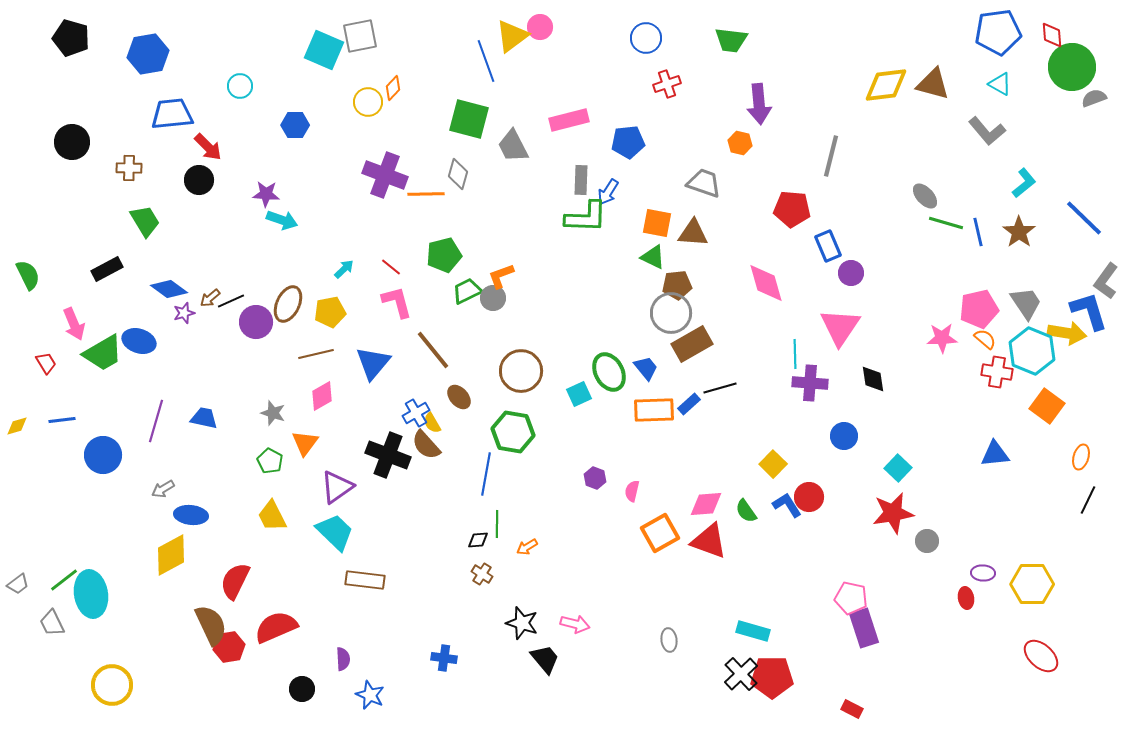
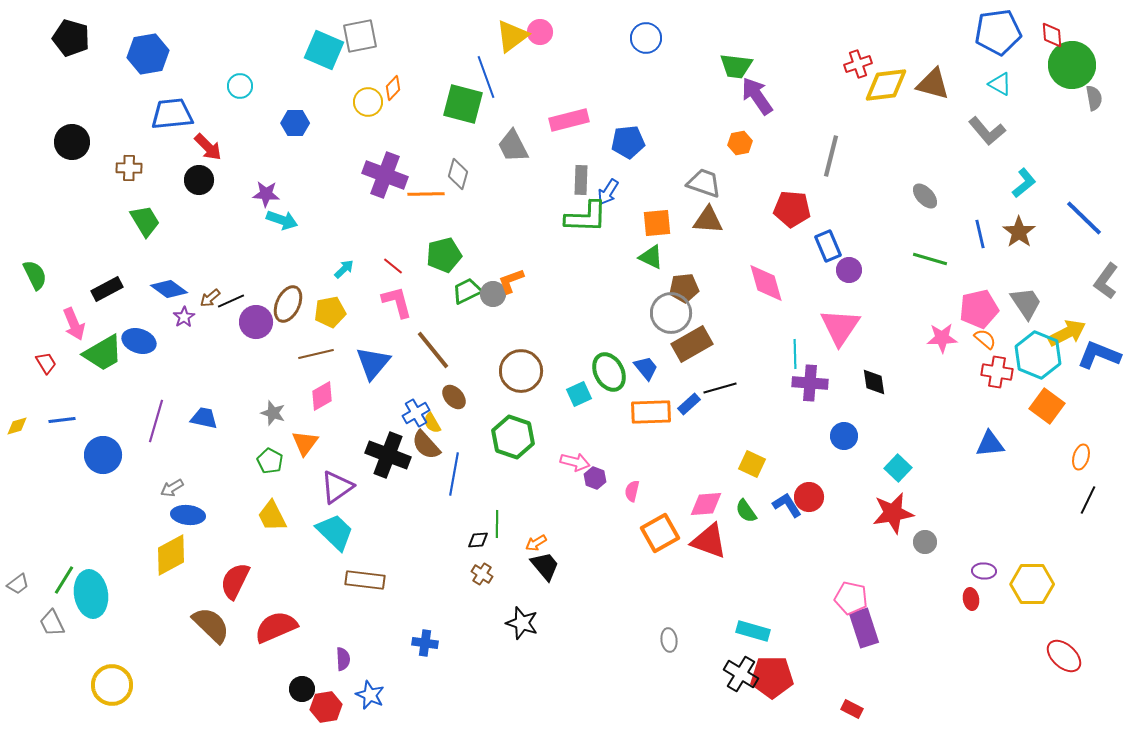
pink circle at (540, 27): moved 5 px down
green trapezoid at (731, 40): moved 5 px right, 26 px down
blue line at (486, 61): moved 16 px down
green circle at (1072, 67): moved 2 px up
red cross at (667, 84): moved 191 px right, 20 px up
gray semicircle at (1094, 98): rotated 100 degrees clockwise
purple arrow at (759, 104): moved 2 px left, 8 px up; rotated 150 degrees clockwise
green square at (469, 119): moved 6 px left, 15 px up
blue hexagon at (295, 125): moved 2 px up
orange hexagon at (740, 143): rotated 25 degrees counterclockwise
orange square at (657, 223): rotated 16 degrees counterclockwise
green line at (946, 223): moved 16 px left, 36 px down
blue line at (978, 232): moved 2 px right, 2 px down
brown triangle at (693, 233): moved 15 px right, 13 px up
green triangle at (653, 257): moved 2 px left
red line at (391, 267): moved 2 px right, 1 px up
black rectangle at (107, 269): moved 20 px down
purple circle at (851, 273): moved 2 px left, 3 px up
green semicircle at (28, 275): moved 7 px right
orange L-shape at (501, 276): moved 10 px right, 5 px down
brown pentagon at (677, 285): moved 7 px right, 3 px down
gray circle at (493, 298): moved 4 px up
blue L-shape at (1089, 311): moved 10 px right, 44 px down; rotated 51 degrees counterclockwise
purple star at (184, 313): moved 4 px down; rotated 15 degrees counterclockwise
yellow arrow at (1067, 333): rotated 36 degrees counterclockwise
cyan hexagon at (1032, 351): moved 6 px right, 4 px down
black diamond at (873, 379): moved 1 px right, 3 px down
brown ellipse at (459, 397): moved 5 px left
orange rectangle at (654, 410): moved 3 px left, 2 px down
green hexagon at (513, 432): moved 5 px down; rotated 9 degrees clockwise
blue triangle at (995, 454): moved 5 px left, 10 px up
yellow square at (773, 464): moved 21 px left; rotated 20 degrees counterclockwise
blue line at (486, 474): moved 32 px left
gray arrow at (163, 489): moved 9 px right, 1 px up
blue ellipse at (191, 515): moved 3 px left
gray circle at (927, 541): moved 2 px left, 1 px down
orange arrow at (527, 547): moved 9 px right, 4 px up
purple ellipse at (983, 573): moved 1 px right, 2 px up
green line at (64, 580): rotated 20 degrees counterclockwise
red ellipse at (966, 598): moved 5 px right, 1 px down
pink arrow at (575, 624): moved 162 px up
brown semicircle at (211, 625): rotated 21 degrees counterclockwise
red hexagon at (229, 647): moved 97 px right, 60 px down
red ellipse at (1041, 656): moved 23 px right
blue cross at (444, 658): moved 19 px left, 15 px up
black trapezoid at (545, 659): moved 93 px up
black cross at (741, 674): rotated 16 degrees counterclockwise
